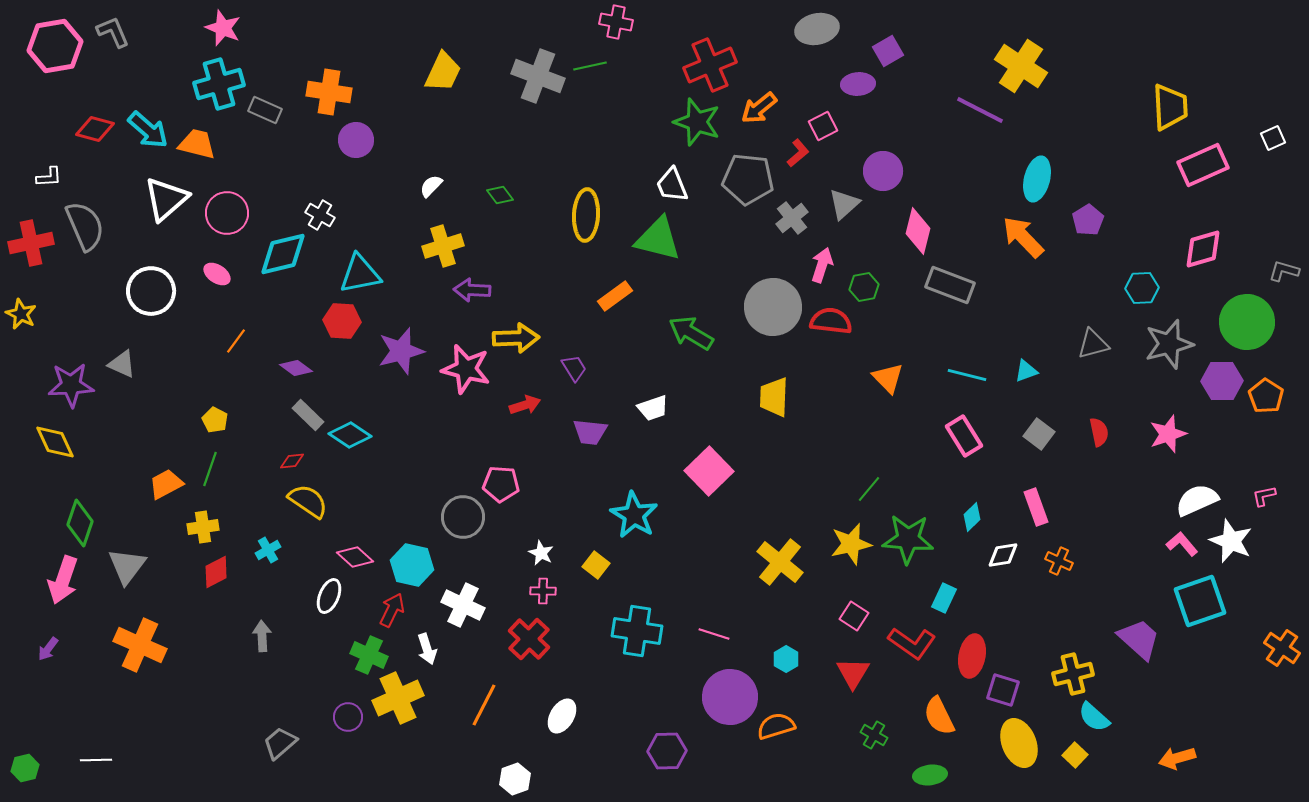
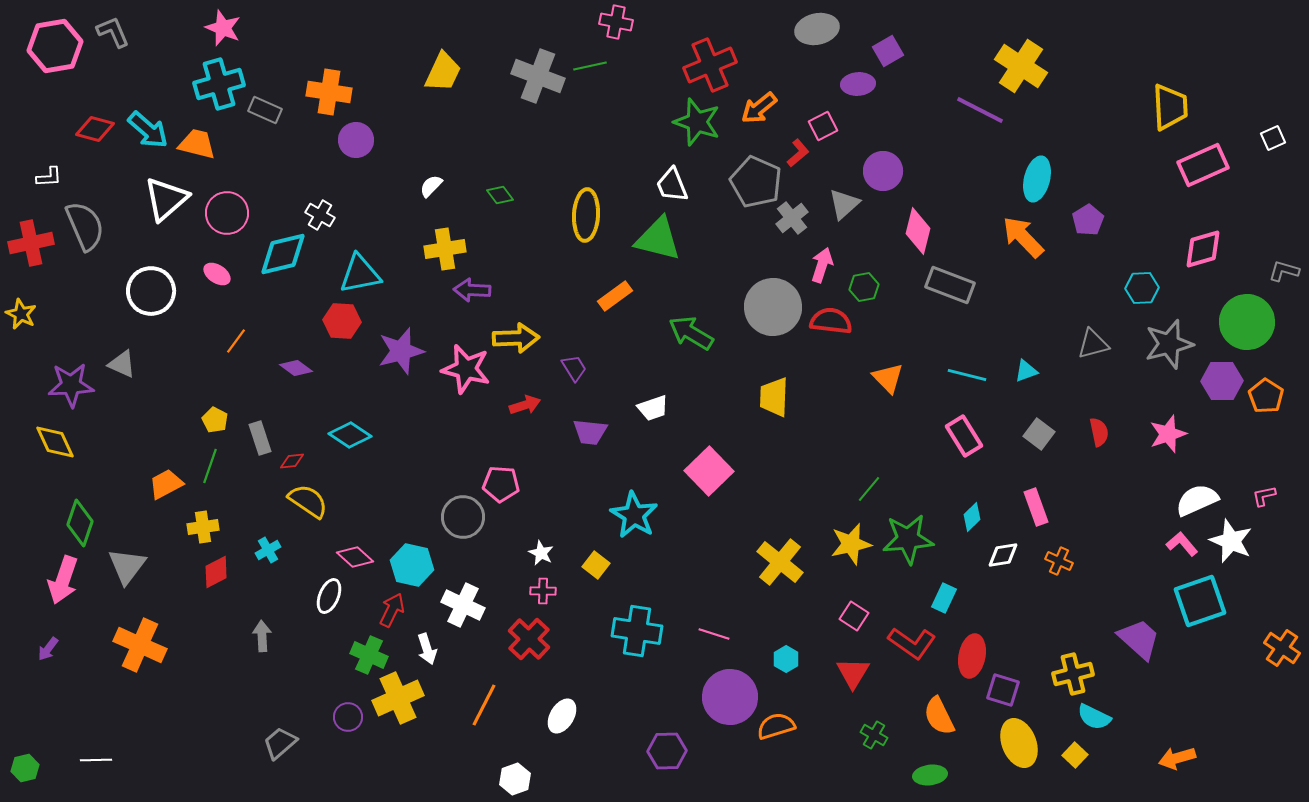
gray pentagon at (748, 179): moved 8 px right, 3 px down; rotated 18 degrees clockwise
yellow cross at (443, 246): moved 2 px right, 3 px down; rotated 9 degrees clockwise
gray rectangle at (308, 415): moved 48 px left, 23 px down; rotated 28 degrees clockwise
green line at (210, 469): moved 3 px up
green star at (908, 539): rotated 9 degrees counterclockwise
cyan semicircle at (1094, 717): rotated 16 degrees counterclockwise
